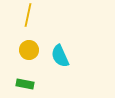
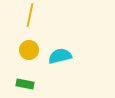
yellow line: moved 2 px right
cyan semicircle: rotated 100 degrees clockwise
